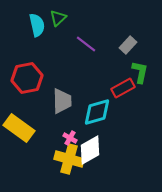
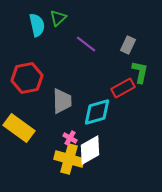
gray rectangle: rotated 18 degrees counterclockwise
